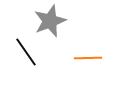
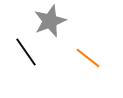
orange line: rotated 40 degrees clockwise
